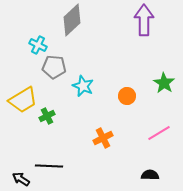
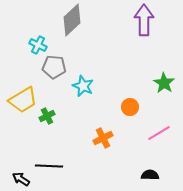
orange circle: moved 3 px right, 11 px down
